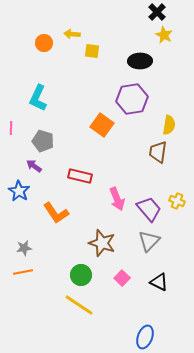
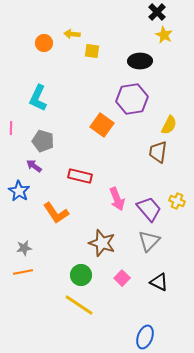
yellow semicircle: rotated 18 degrees clockwise
